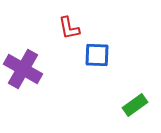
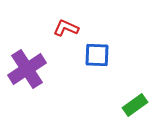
red L-shape: moved 3 px left; rotated 125 degrees clockwise
purple cross: moved 4 px right; rotated 27 degrees clockwise
